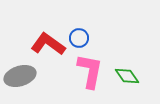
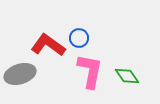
red L-shape: moved 1 px down
gray ellipse: moved 2 px up
